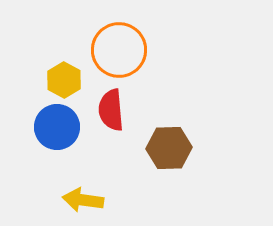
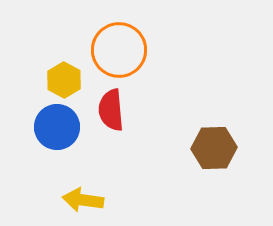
brown hexagon: moved 45 px right
